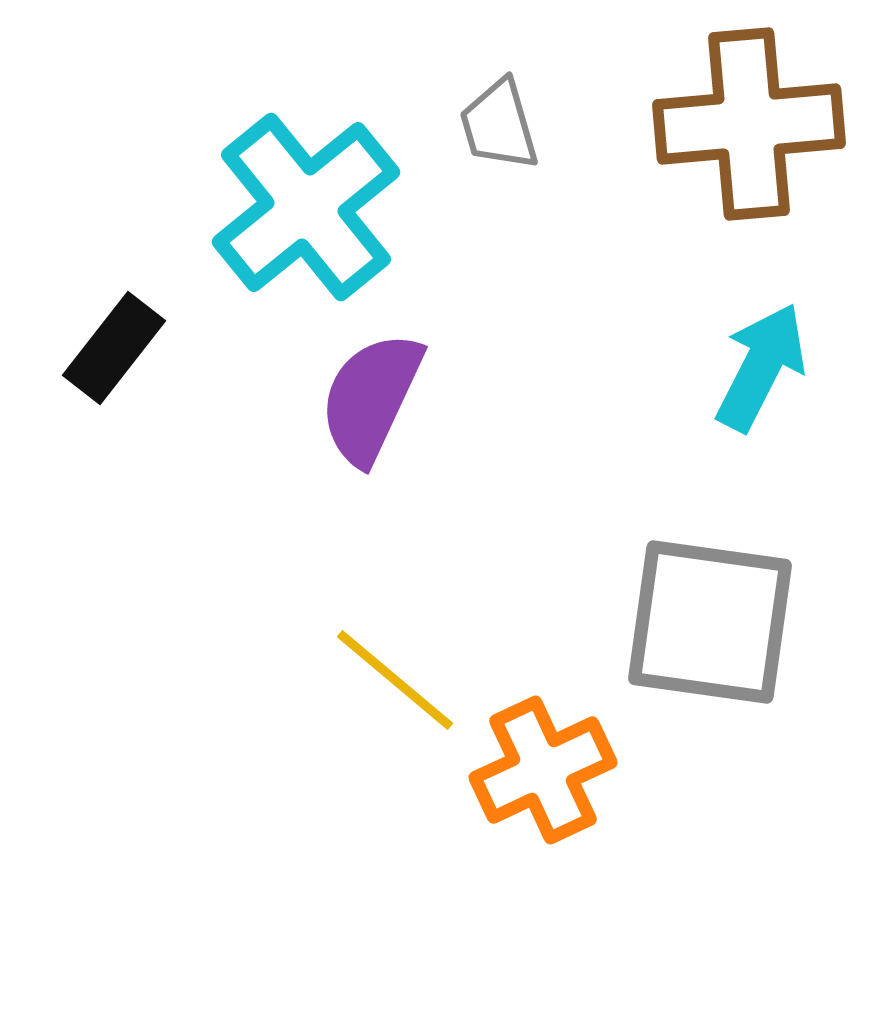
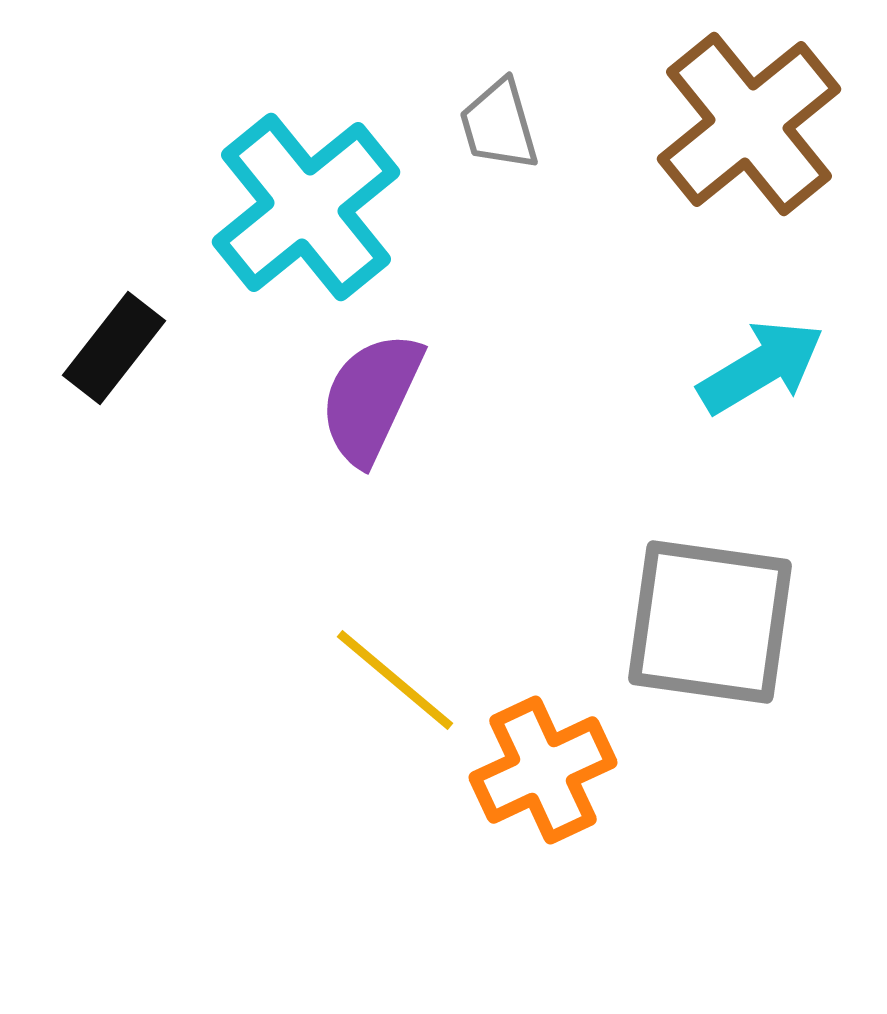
brown cross: rotated 34 degrees counterclockwise
cyan arrow: rotated 32 degrees clockwise
